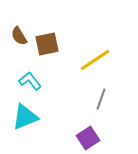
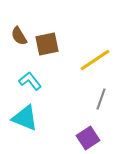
cyan triangle: moved 1 px down; rotated 44 degrees clockwise
